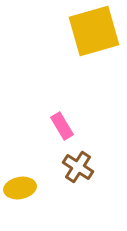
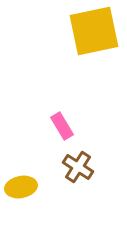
yellow square: rotated 4 degrees clockwise
yellow ellipse: moved 1 px right, 1 px up
